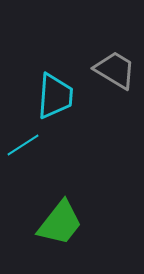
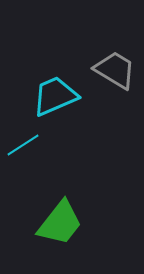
cyan trapezoid: rotated 117 degrees counterclockwise
